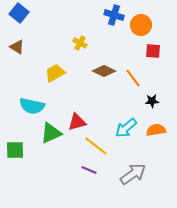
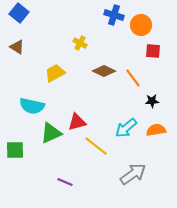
purple line: moved 24 px left, 12 px down
